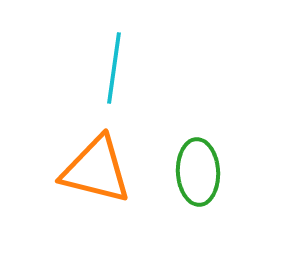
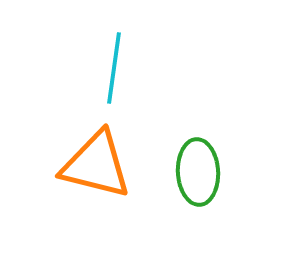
orange triangle: moved 5 px up
